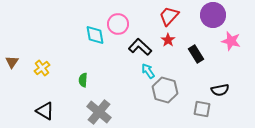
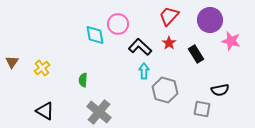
purple circle: moved 3 px left, 5 px down
red star: moved 1 px right, 3 px down
cyan arrow: moved 4 px left; rotated 35 degrees clockwise
